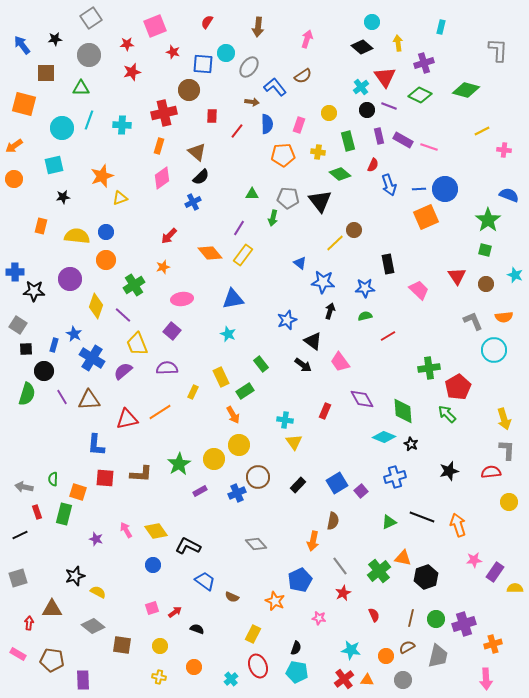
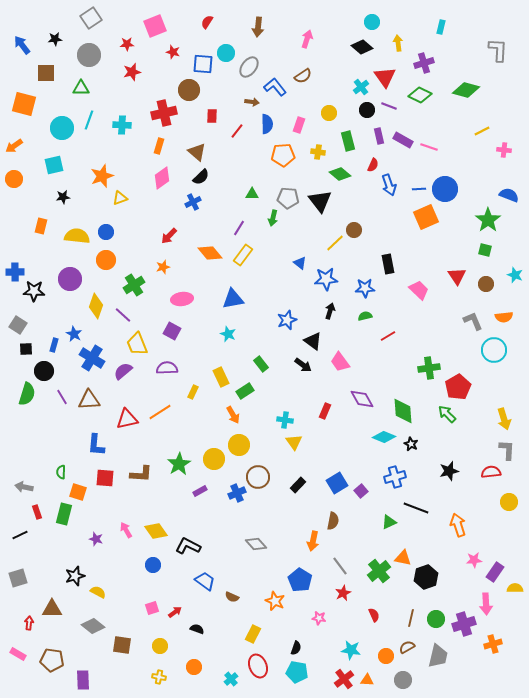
blue star at (323, 282): moved 3 px right, 3 px up; rotated 10 degrees counterclockwise
purple square at (172, 331): rotated 12 degrees counterclockwise
green semicircle at (53, 479): moved 8 px right, 7 px up
black line at (422, 517): moved 6 px left, 9 px up
blue pentagon at (300, 580): rotated 15 degrees counterclockwise
pink arrow at (486, 679): moved 75 px up
